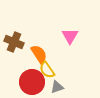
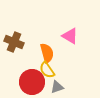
pink triangle: rotated 30 degrees counterclockwise
orange semicircle: moved 8 px right, 1 px up; rotated 18 degrees clockwise
